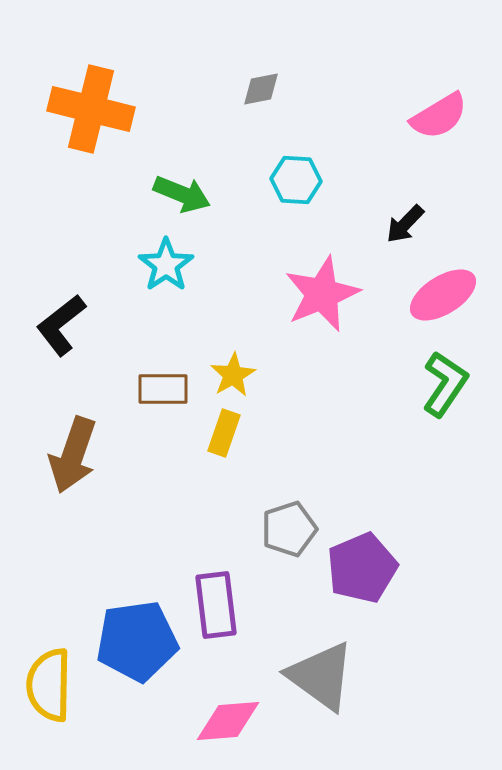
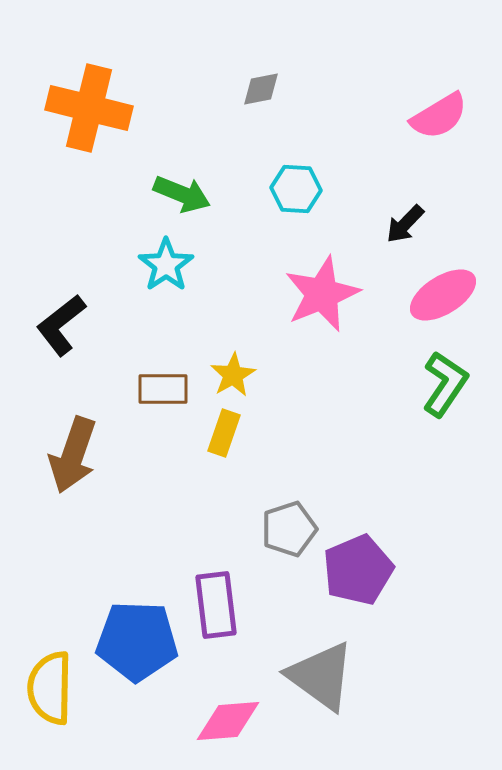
orange cross: moved 2 px left, 1 px up
cyan hexagon: moved 9 px down
purple pentagon: moved 4 px left, 2 px down
blue pentagon: rotated 10 degrees clockwise
yellow semicircle: moved 1 px right, 3 px down
